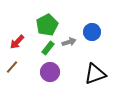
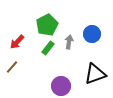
blue circle: moved 2 px down
gray arrow: rotated 64 degrees counterclockwise
purple circle: moved 11 px right, 14 px down
